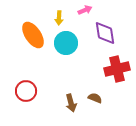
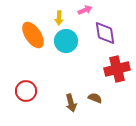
cyan circle: moved 2 px up
